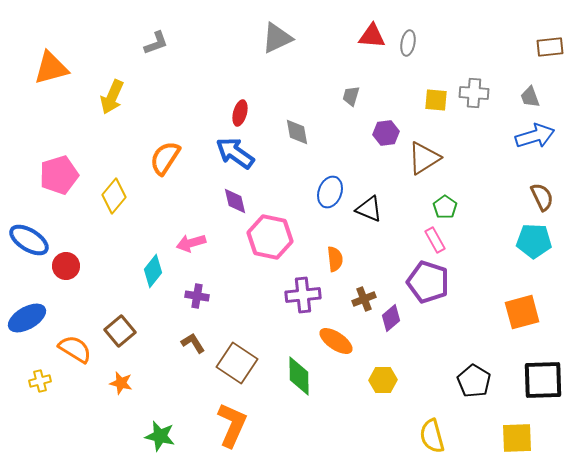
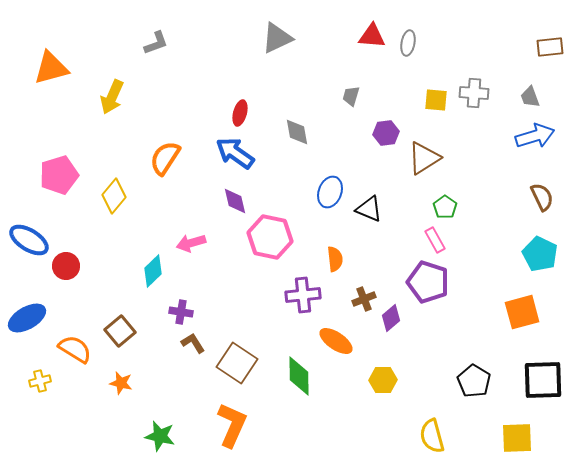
cyan pentagon at (534, 241): moved 6 px right, 13 px down; rotated 24 degrees clockwise
cyan diamond at (153, 271): rotated 8 degrees clockwise
purple cross at (197, 296): moved 16 px left, 16 px down
